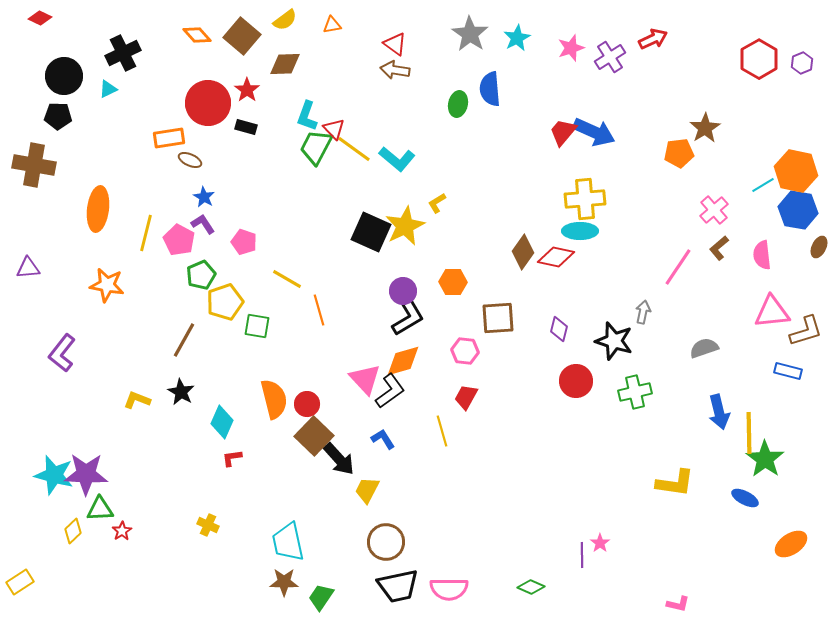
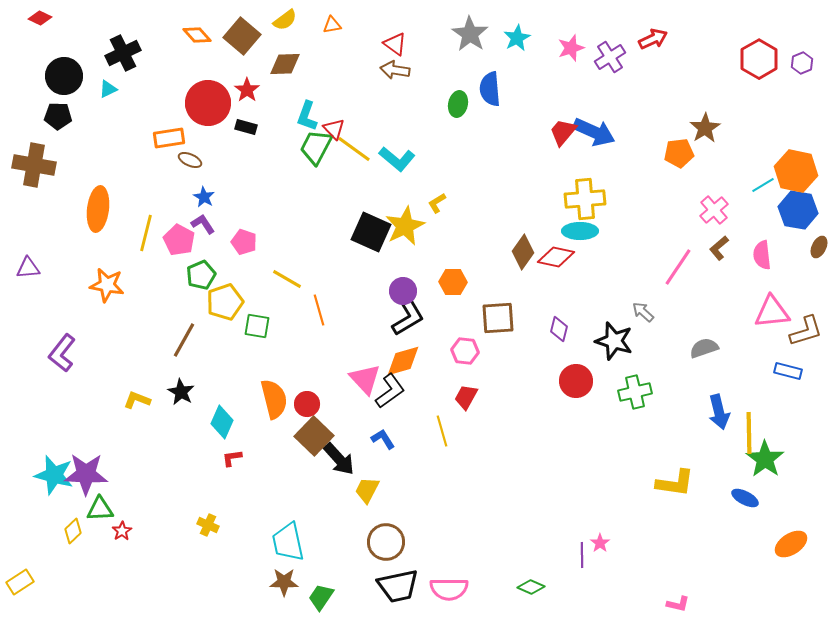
gray arrow at (643, 312): rotated 60 degrees counterclockwise
